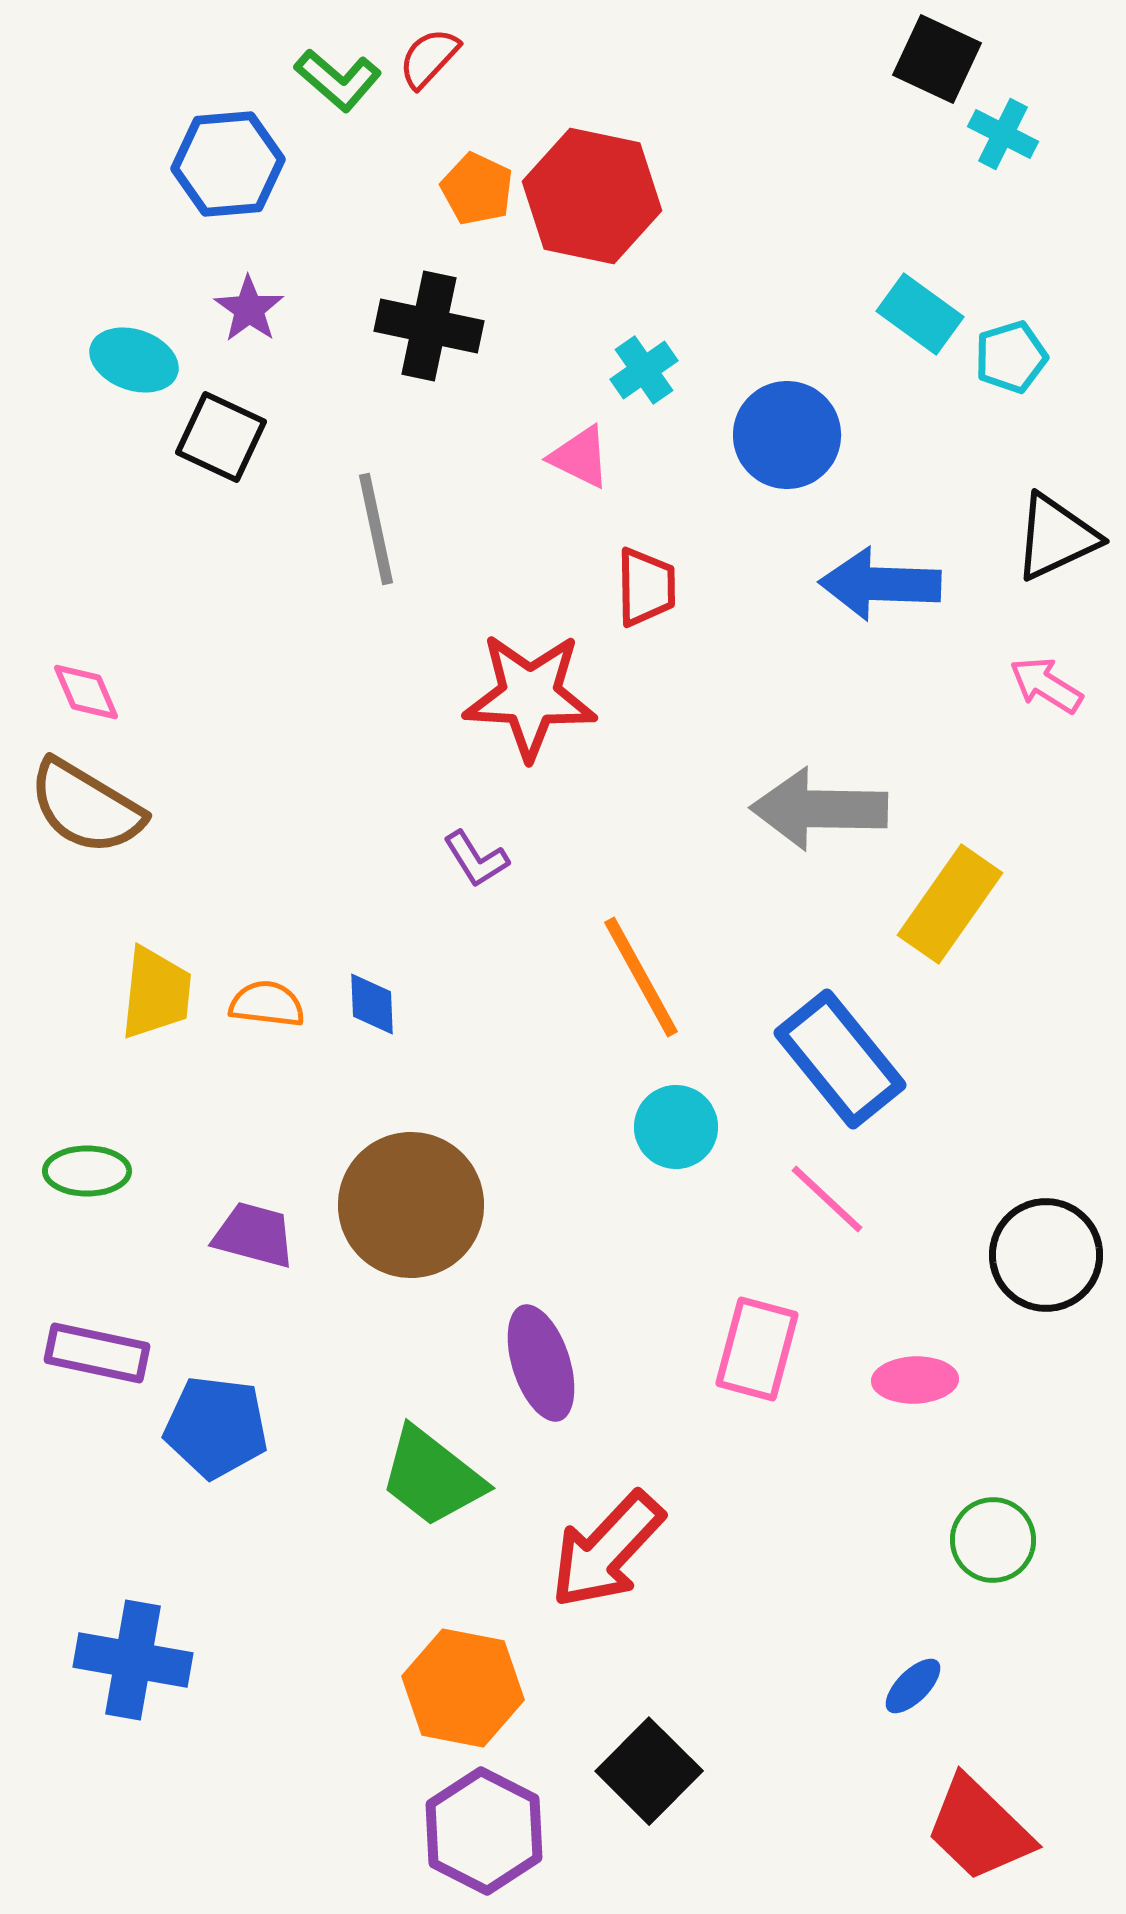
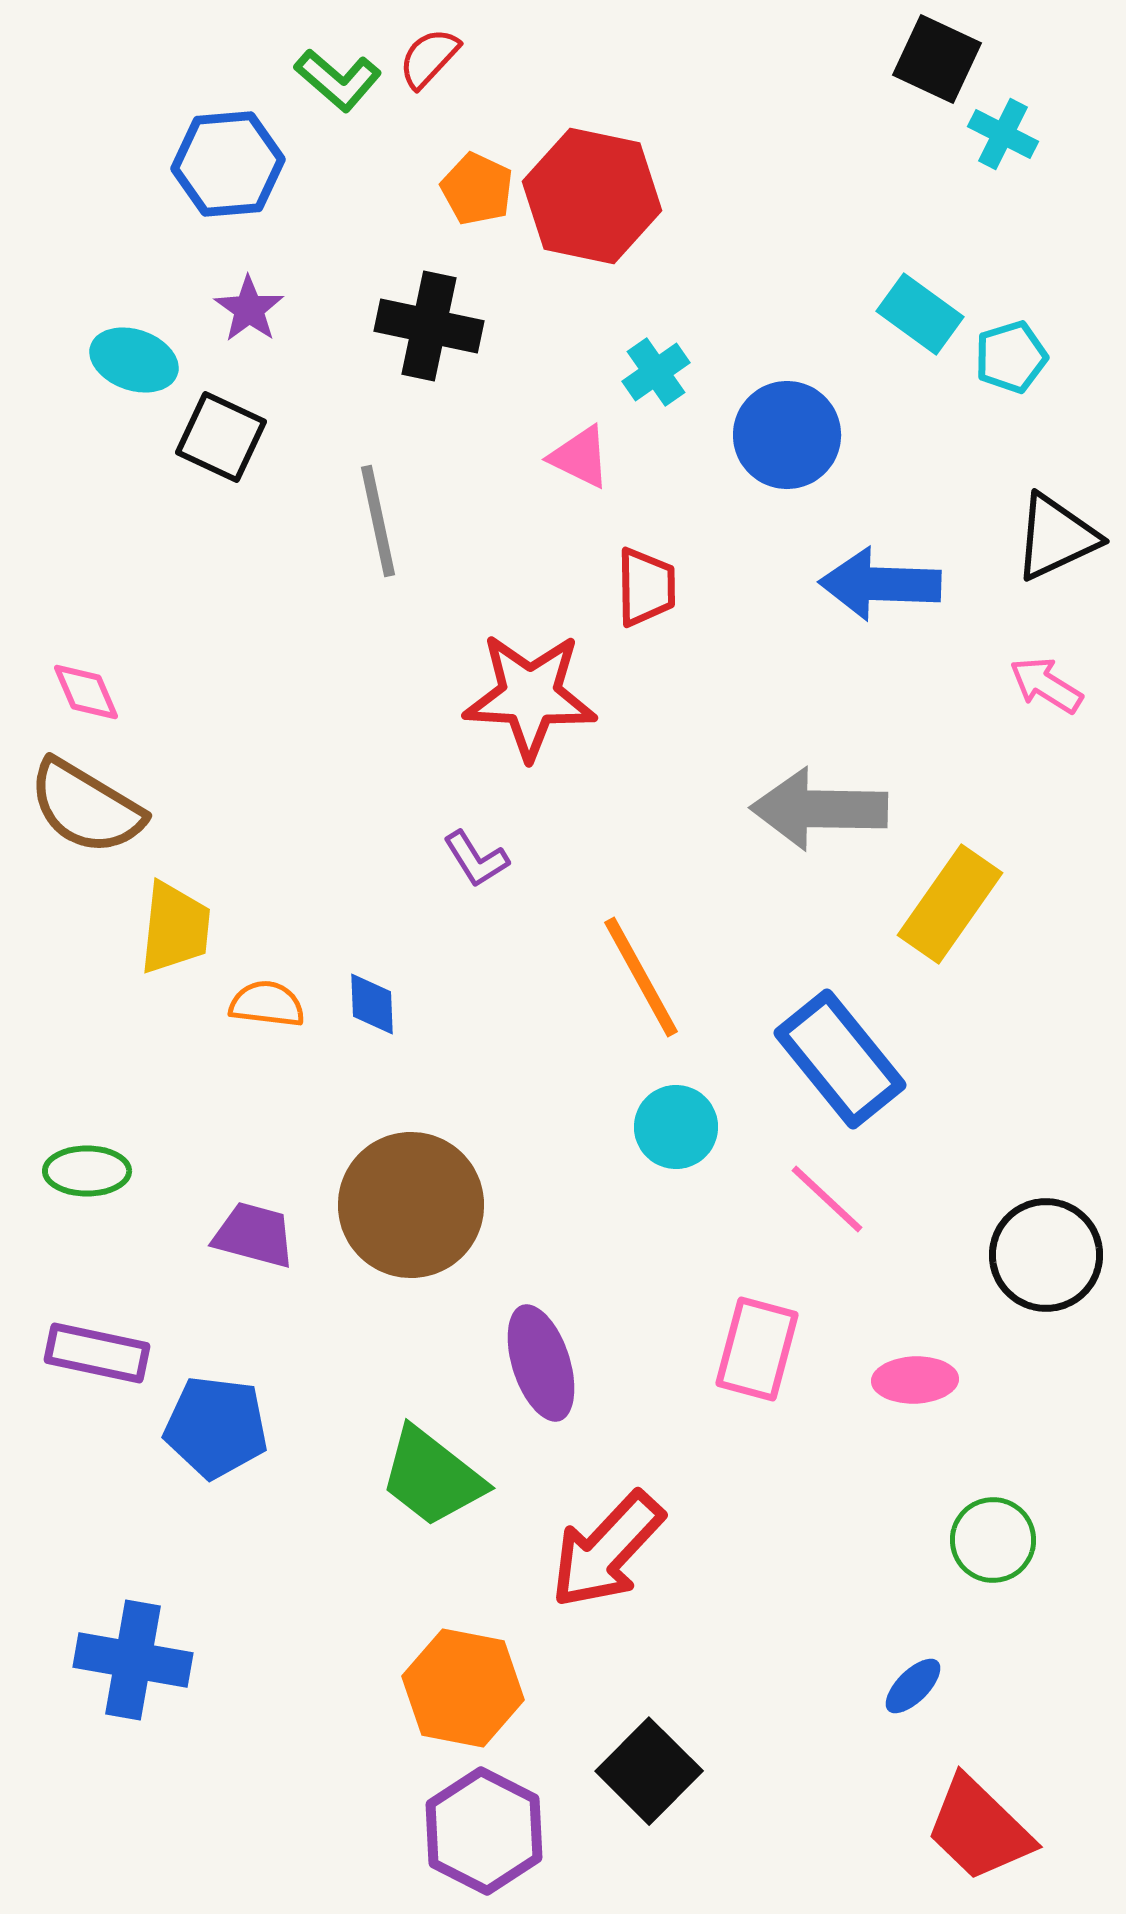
cyan cross at (644, 370): moved 12 px right, 2 px down
gray line at (376, 529): moved 2 px right, 8 px up
yellow trapezoid at (156, 993): moved 19 px right, 65 px up
